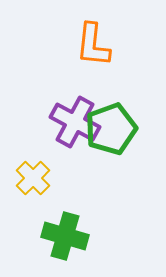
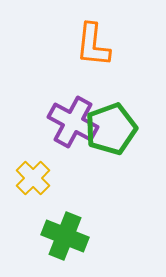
purple cross: moved 2 px left
green cross: rotated 6 degrees clockwise
